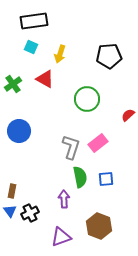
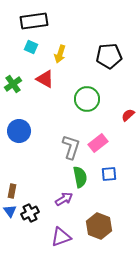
blue square: moved 3 px right, 5 px up
purple arrow: rotated 60 degrees clockwise
